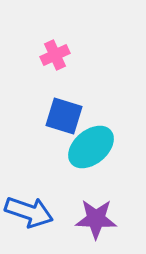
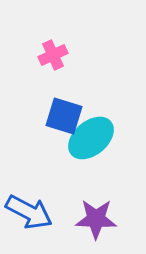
pink cross: moved 2 px left
cyan ellipse: moved 9 px up
blue arrow: rotated 9 degrees clockwise
